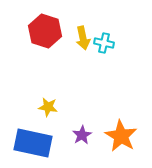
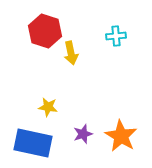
yellow arrow: moved 12 px left, 15 px down
cyan cross: moved 12 px right, 7 px up; rotated 18 degrees counterclockwise
purple star: moved 1 px right, 1 px up; rotated 12 degrees clockwise
